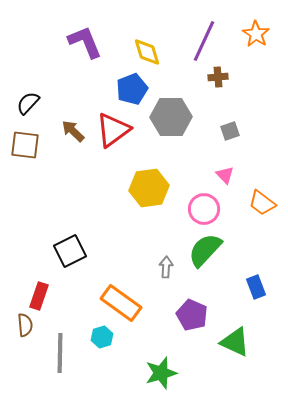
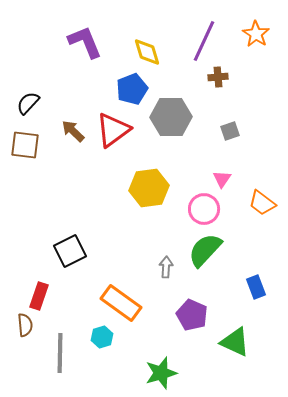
pink triangle: moved 3 px left, 4 px down; rotated 18 degrees clockwise
